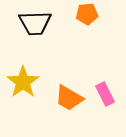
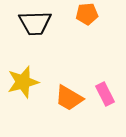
yellow star: rotated 20 degrees clockwise
